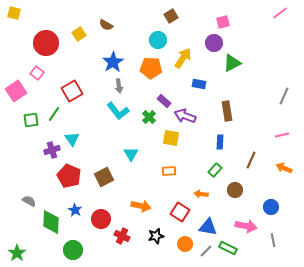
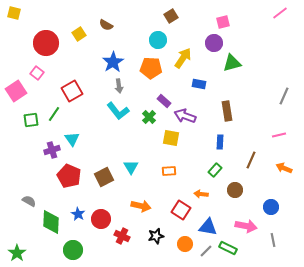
green triangle at (232, 63): rotated 12 degrees clockwise
pink line at (282, 135): moved 3 px left
cyan triangle at (131, 154): moved 13 px down
blue star at (75, 210): moved 3 px right, 4 px down
red square at (180, 212): moved 1 px right, 2 px up
